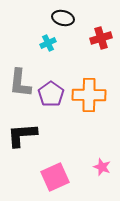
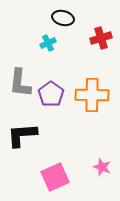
orange cross: moved 3 px right
